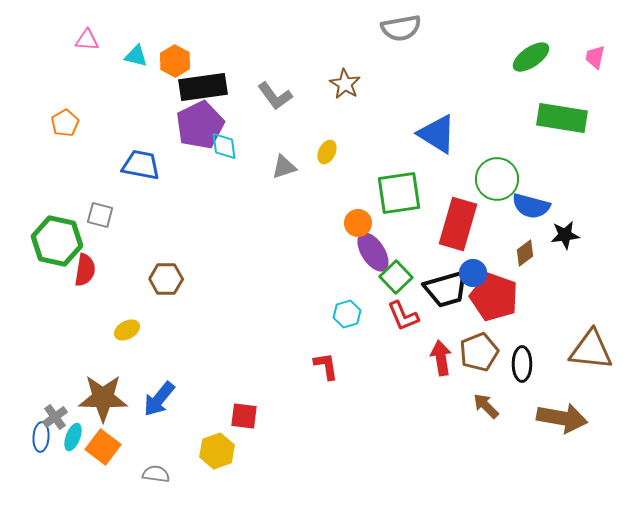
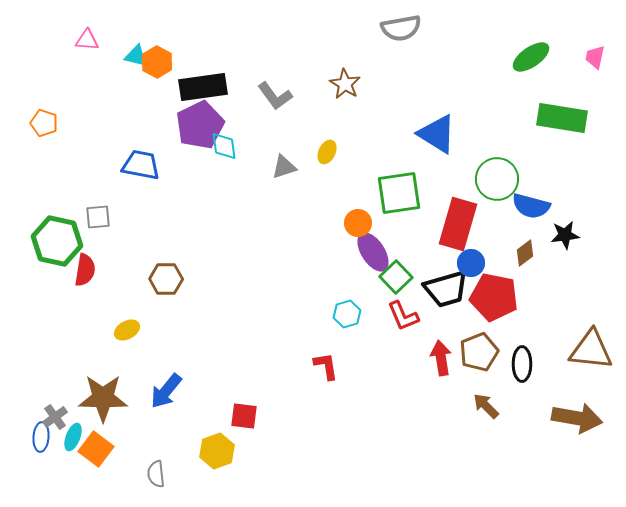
orange hexagon at (175, 61): moved 18 px left, 1 px down
orange pentagon at (65, 123): moved 21 px left; rotated 24 degrees counterclockwise
gray square at (100, 215): moved 2 px left, 2 px down; rotated 20 degrees counterclockwise
blue circle at (473, 273): moved 2 px left, 10 px up
red pentagon at (494, 297): rotated 9 degrees counterclockwise
blue arrow at (159, 399): moved 7 px right, 8 px up
brown arrow at (562, 418): moved 15 px right
orange square at (103, 447): moved 7 px left, 2 px down
gray semicircle at (156, 474): rotated 104 degrees counterclockwise
